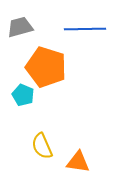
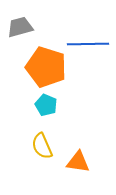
blue line: moved 3 px right, 15 px down
cyan pentagon: moved 23 px right, 10 px down
